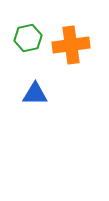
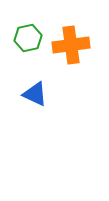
blue triangle: rotated 24 degrees clockwise
